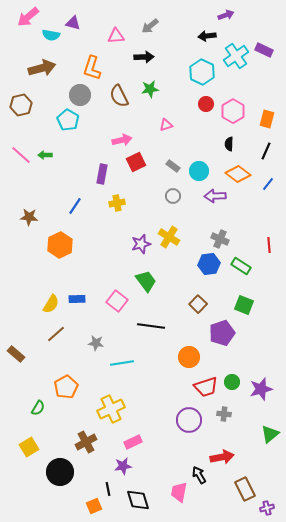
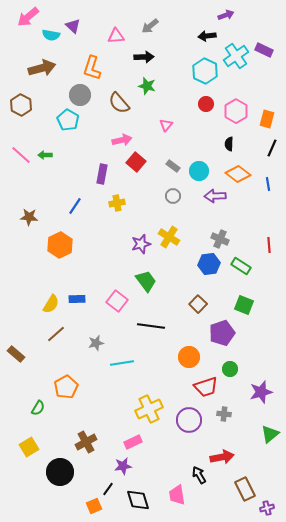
purple triangle at (73, 23): moved 3 px down; rotated 28 degrees clockwise
cyan hexagon at (202, 72): moved 3 px right, 1 px up
green star at (150, 89): moved 3 px left, 3 px up; rotated 24 degrees clockwise
brown semicircle at (119, 96): moved 7 px down; rotated 15 degrees counterclockwise
brown hexagon at (21, 105): rotated 20 degrees counterclockwise
pink hexagon at (233, 111): moved 3 px right
pink triangle at (166, 125): rotated 32 degrees counterclockwise
black line at (266, 151): moved 6 px right, 3 px up
red square at (136, 162): rotated 24 degrees counterclockwise
blue line at (268, 184): rotated 48 degrees counterclockwise
gray star at (96, 343): rotated 21 degrees counterclockwise
green circle at (232, 382): moved 2 px left, 13 px up
purple star at (261, 389): moved 3 px down
yellow cross at (111, 409): moved 38 px right
black line at (108, 489): rotated 48 degrees clockwise
pink trapezoid at (179, 492): moved 2 px left, 3 px down; rotated 20 degrees counterclockwise
